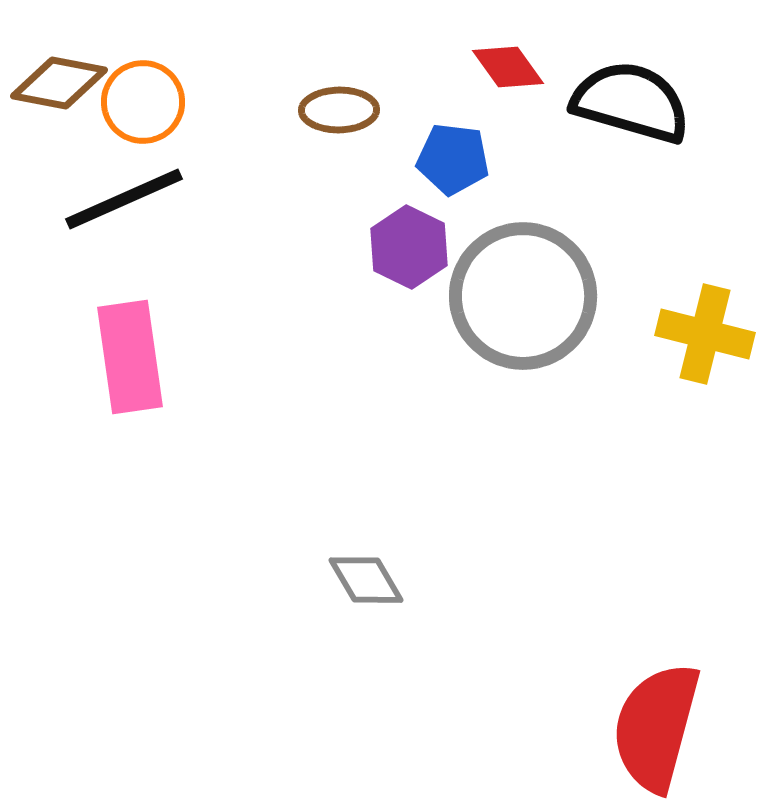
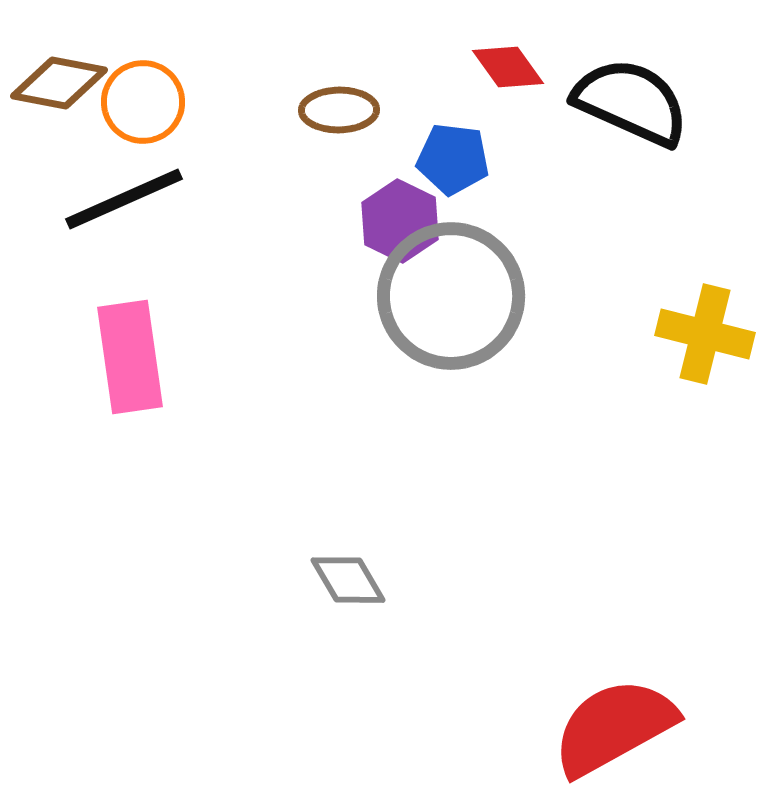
black semicircle: rotated 8 degrees clockwise
purple hexagon: moved 9 px left, 26 px up
gray circle: moved 72 px left
gray diamond: moved 18 px left
red semicircle: moved 42 px left; rotated 46 degrees clockwise
